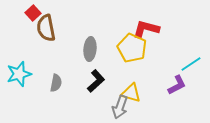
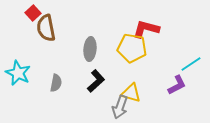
yellow pentagon: rotated 16 degrees counterclockwise
cyan star: moved 1 px left, 1 px up; rotated 30 degrees counterclockwise
